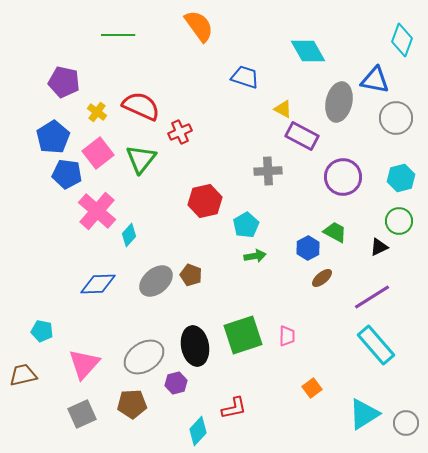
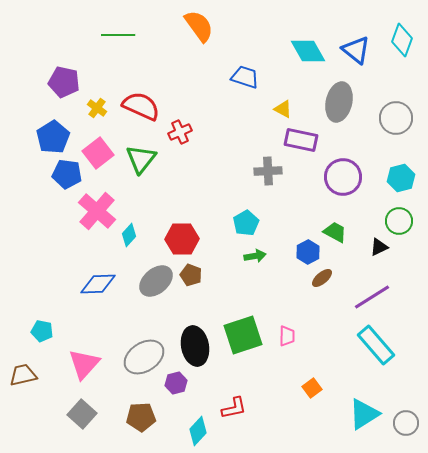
blue triangle at (375, 80): moved 19 px left, 30 px up; rotated 28 degrees clockwise
yellow cross at (97, 112): moved 4 px up
purple rectangle at (302, 136): moved 1 px left, 4 px down; rotated 16 degrees counterclockwise
red hexagon at (205, 201): moved 23 px left, 38 px down; rotated 12 degrees clockwise
cyan pentagon at (246, 225): moved 2 px up
blue hexagon at (308, 248): moved 4 px down
brown pentagon at (132, 404): moved 9 px right, 13 px down
gray square at (82, 414): rotated 24 degrees counterclockwise
